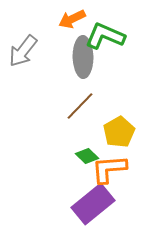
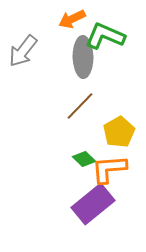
green diamond: moved 3 px left, 3 px down
